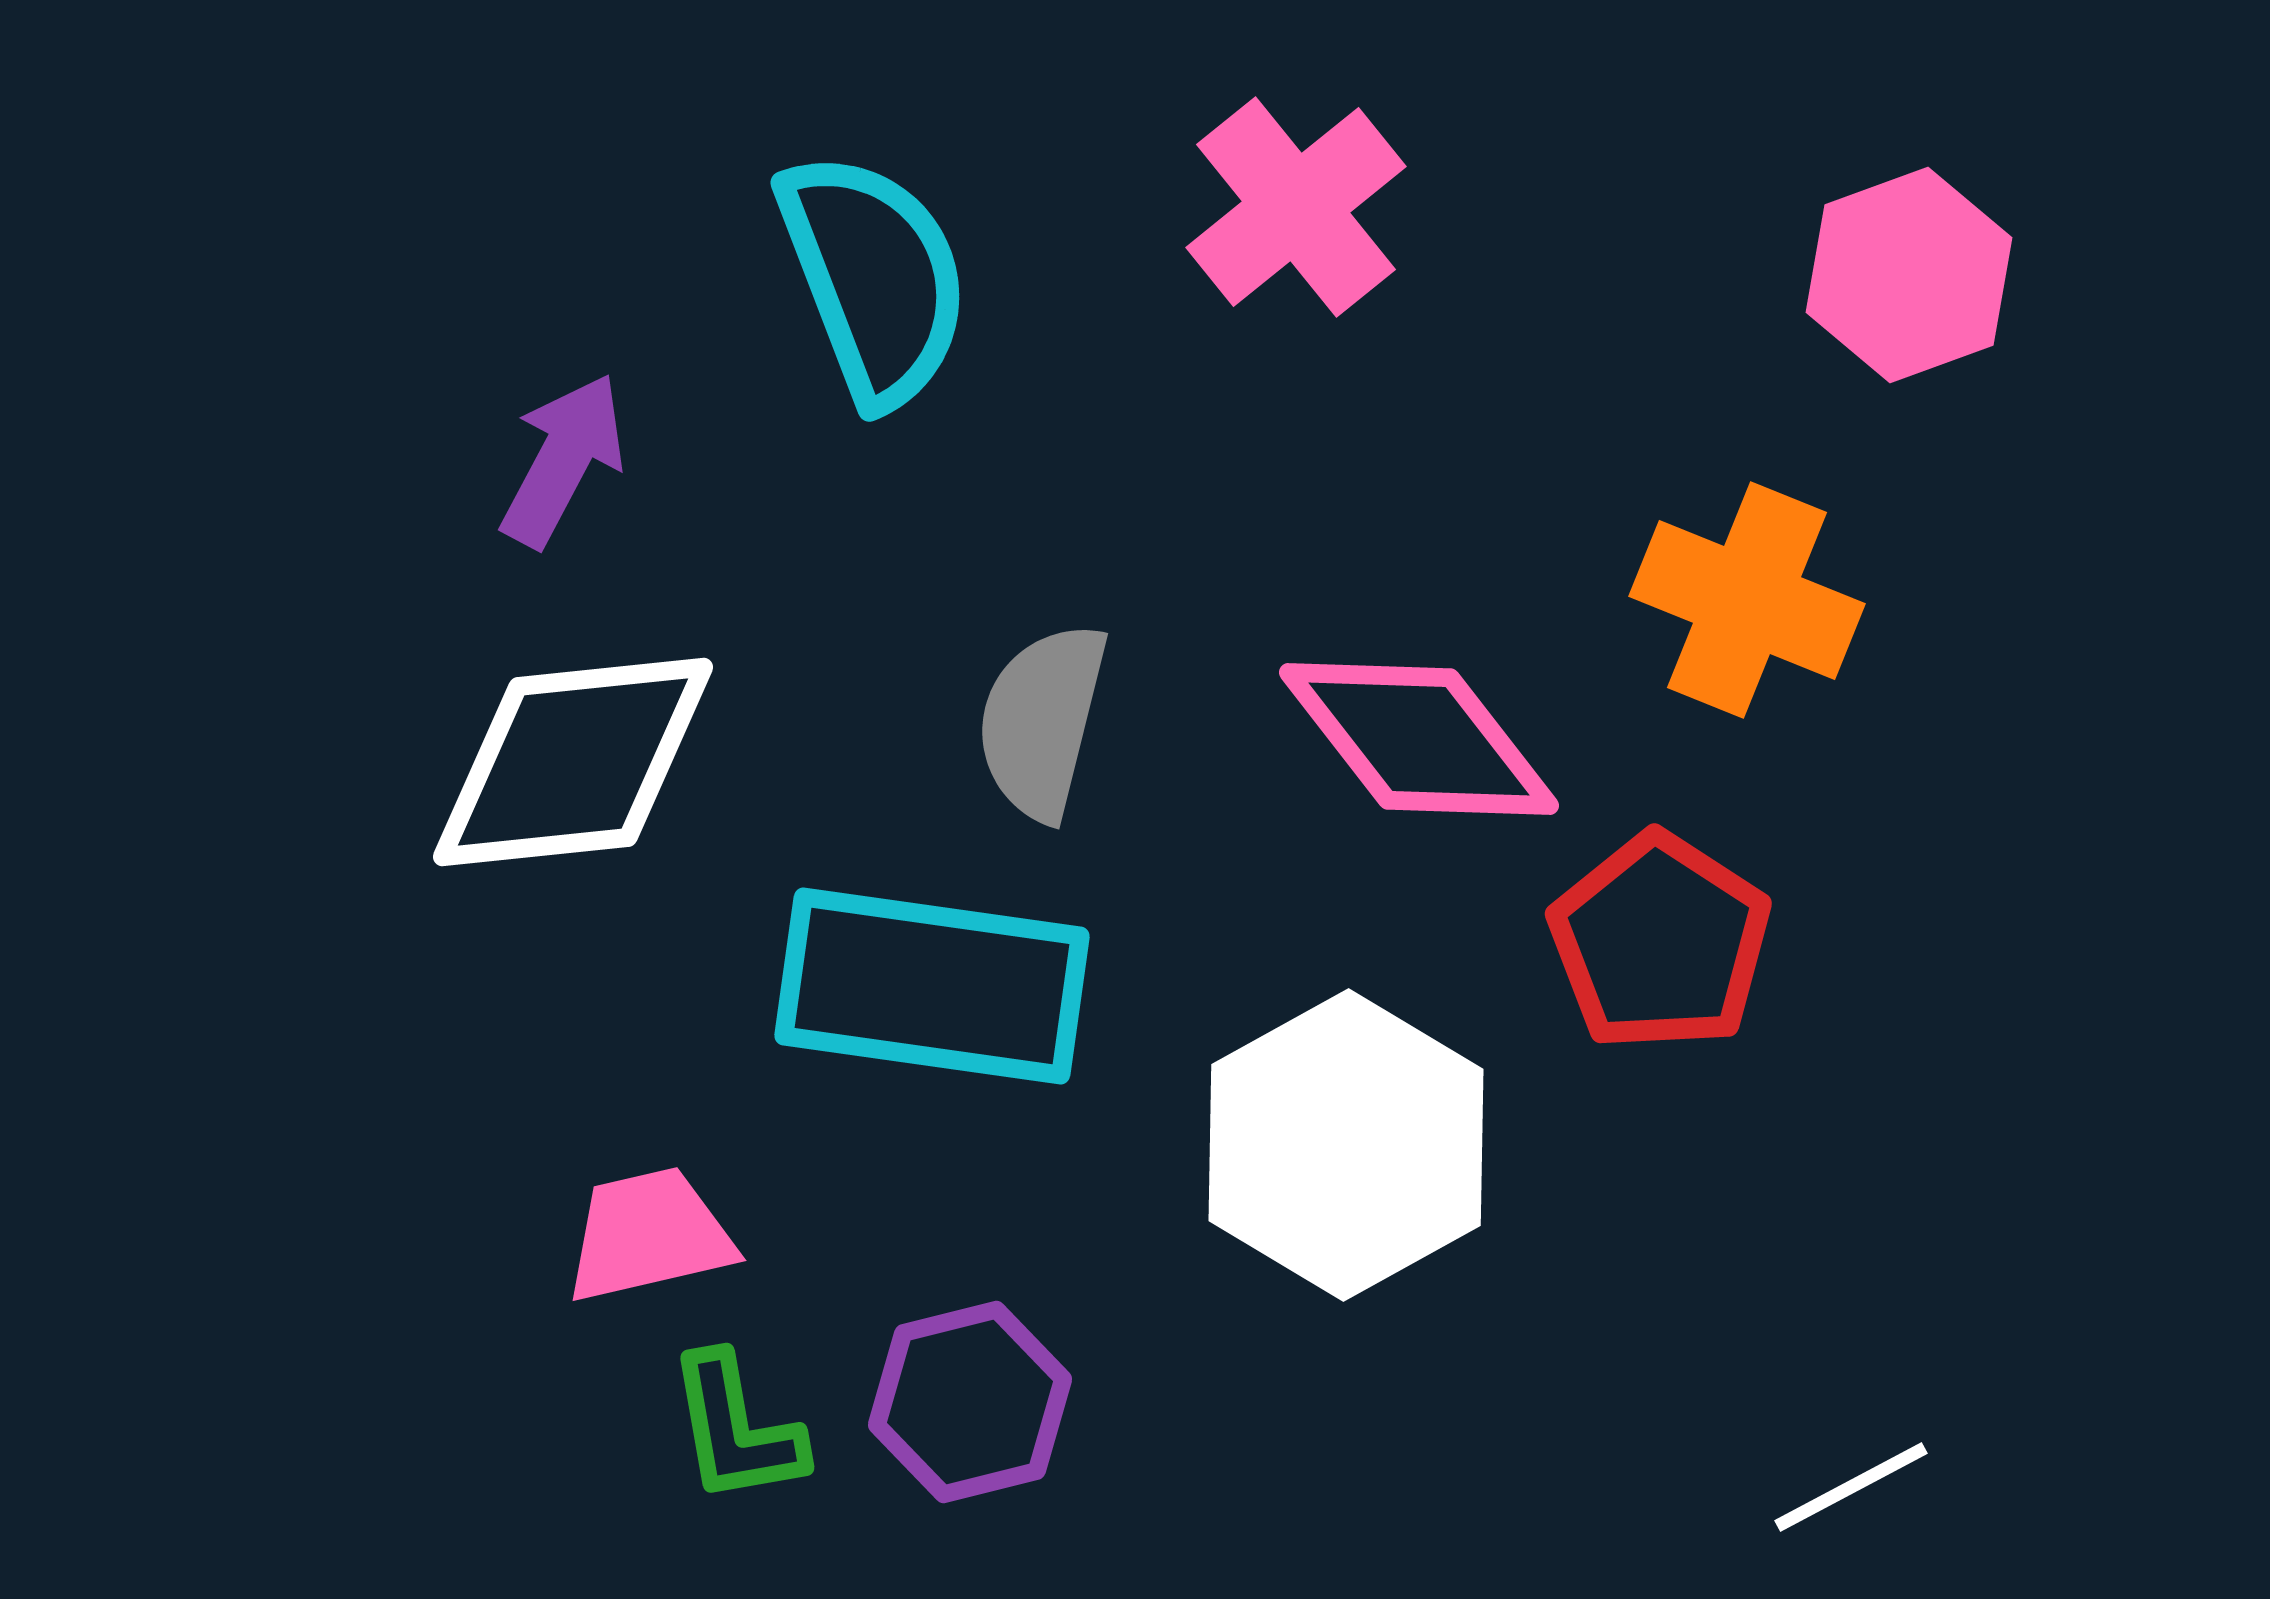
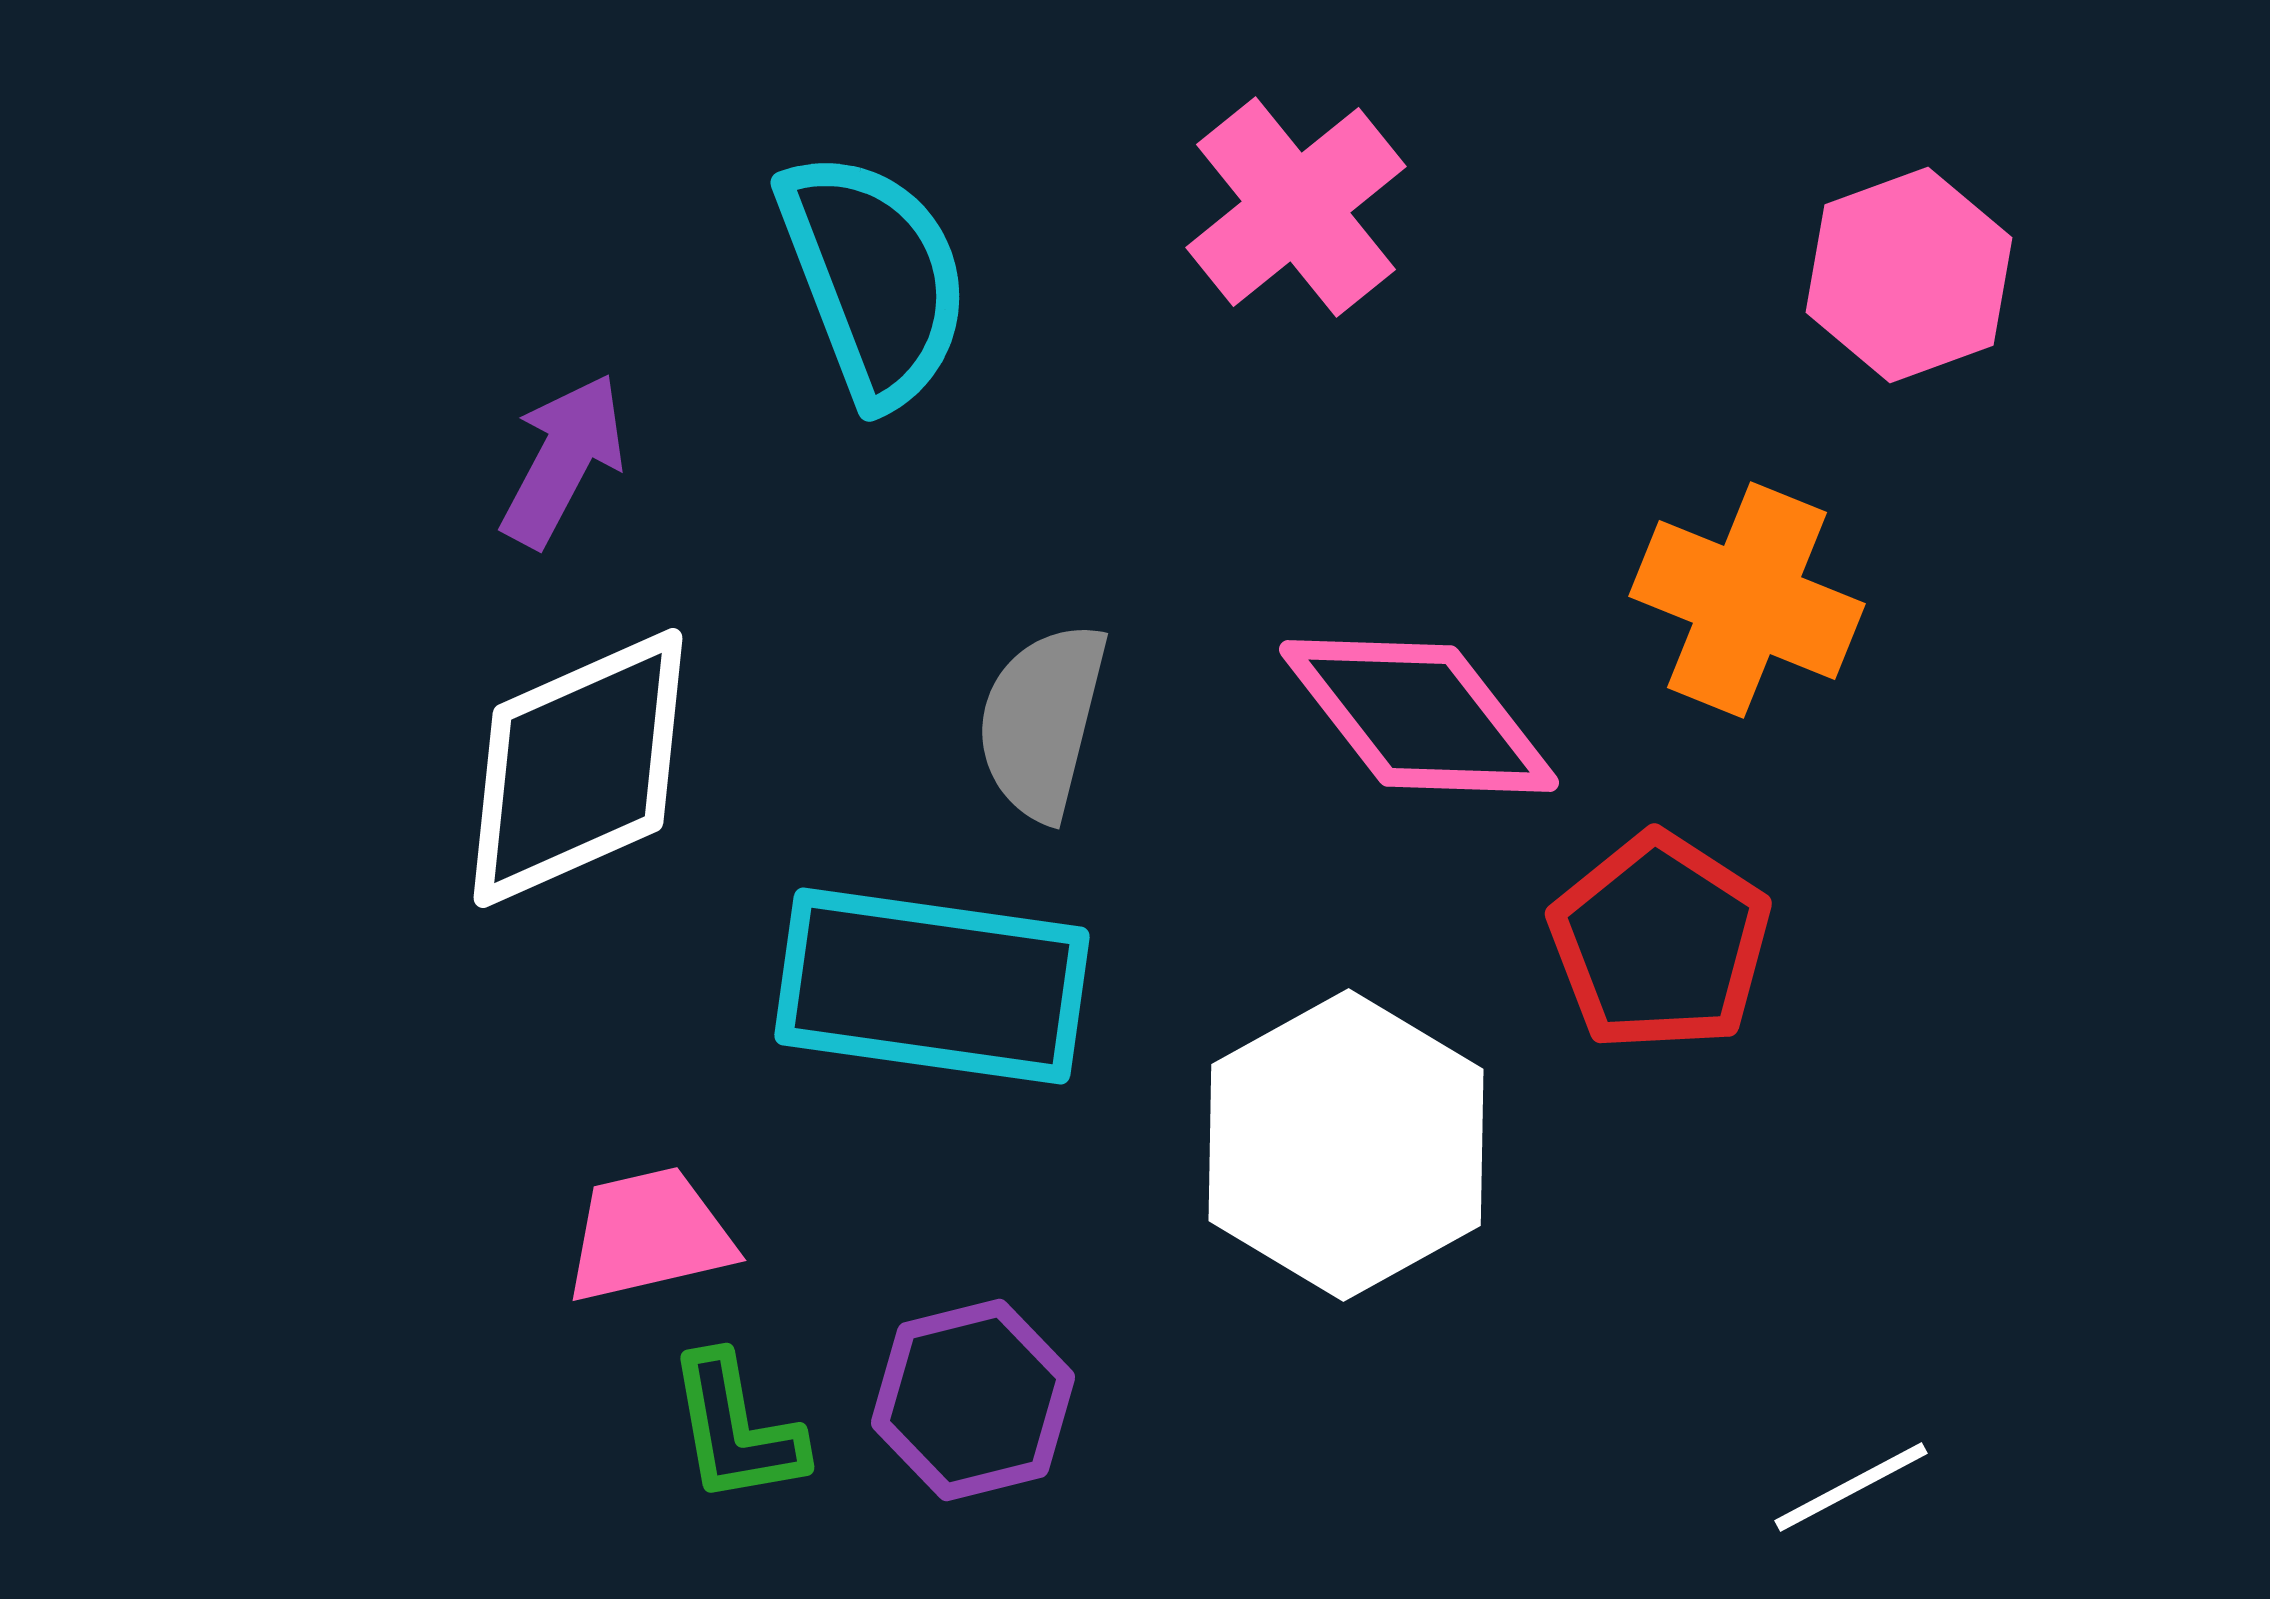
pink diamond: moved 23 px up
white diamond: moved 5 px right, 6 px down; rotated 18 degrees counterclockwise
purple hexagon: moved 3 px right, 2 px up
